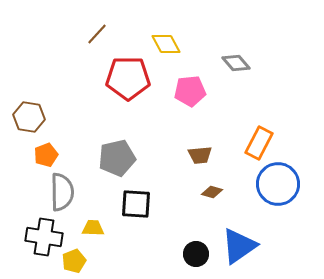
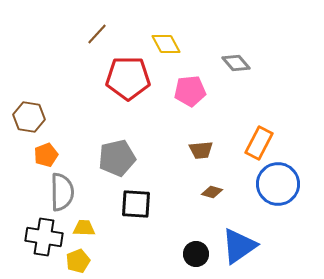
brown trapezoid: moved 1 px right, 5 px up
yellow trapezoid: moved 9 px left
yellow pentagon: moved 4 px right
